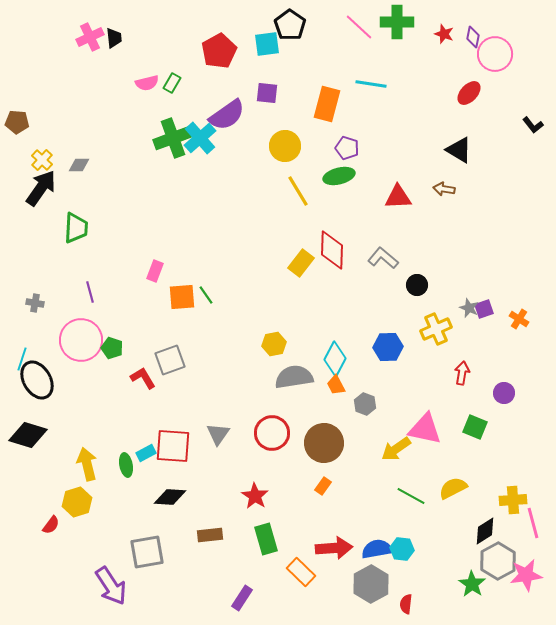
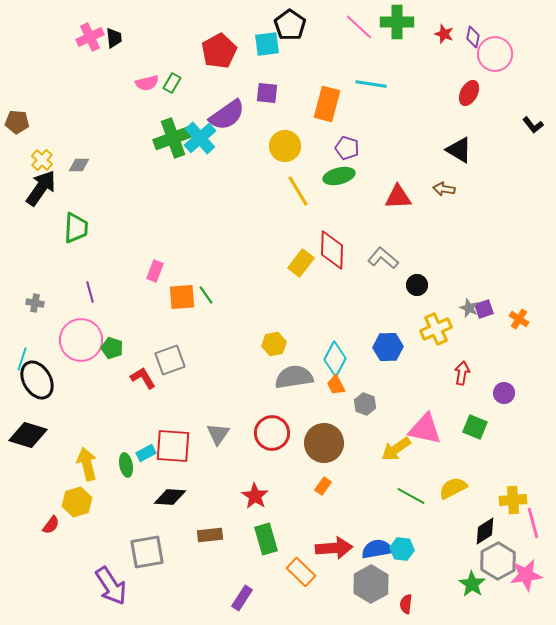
red ellipse at (469, 93): rotated 15 degrees counterclockwise
